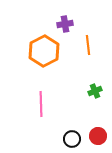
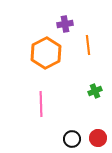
orange hexagon: moved 2 px right, 2 px down
red circle: moved 2 px down
